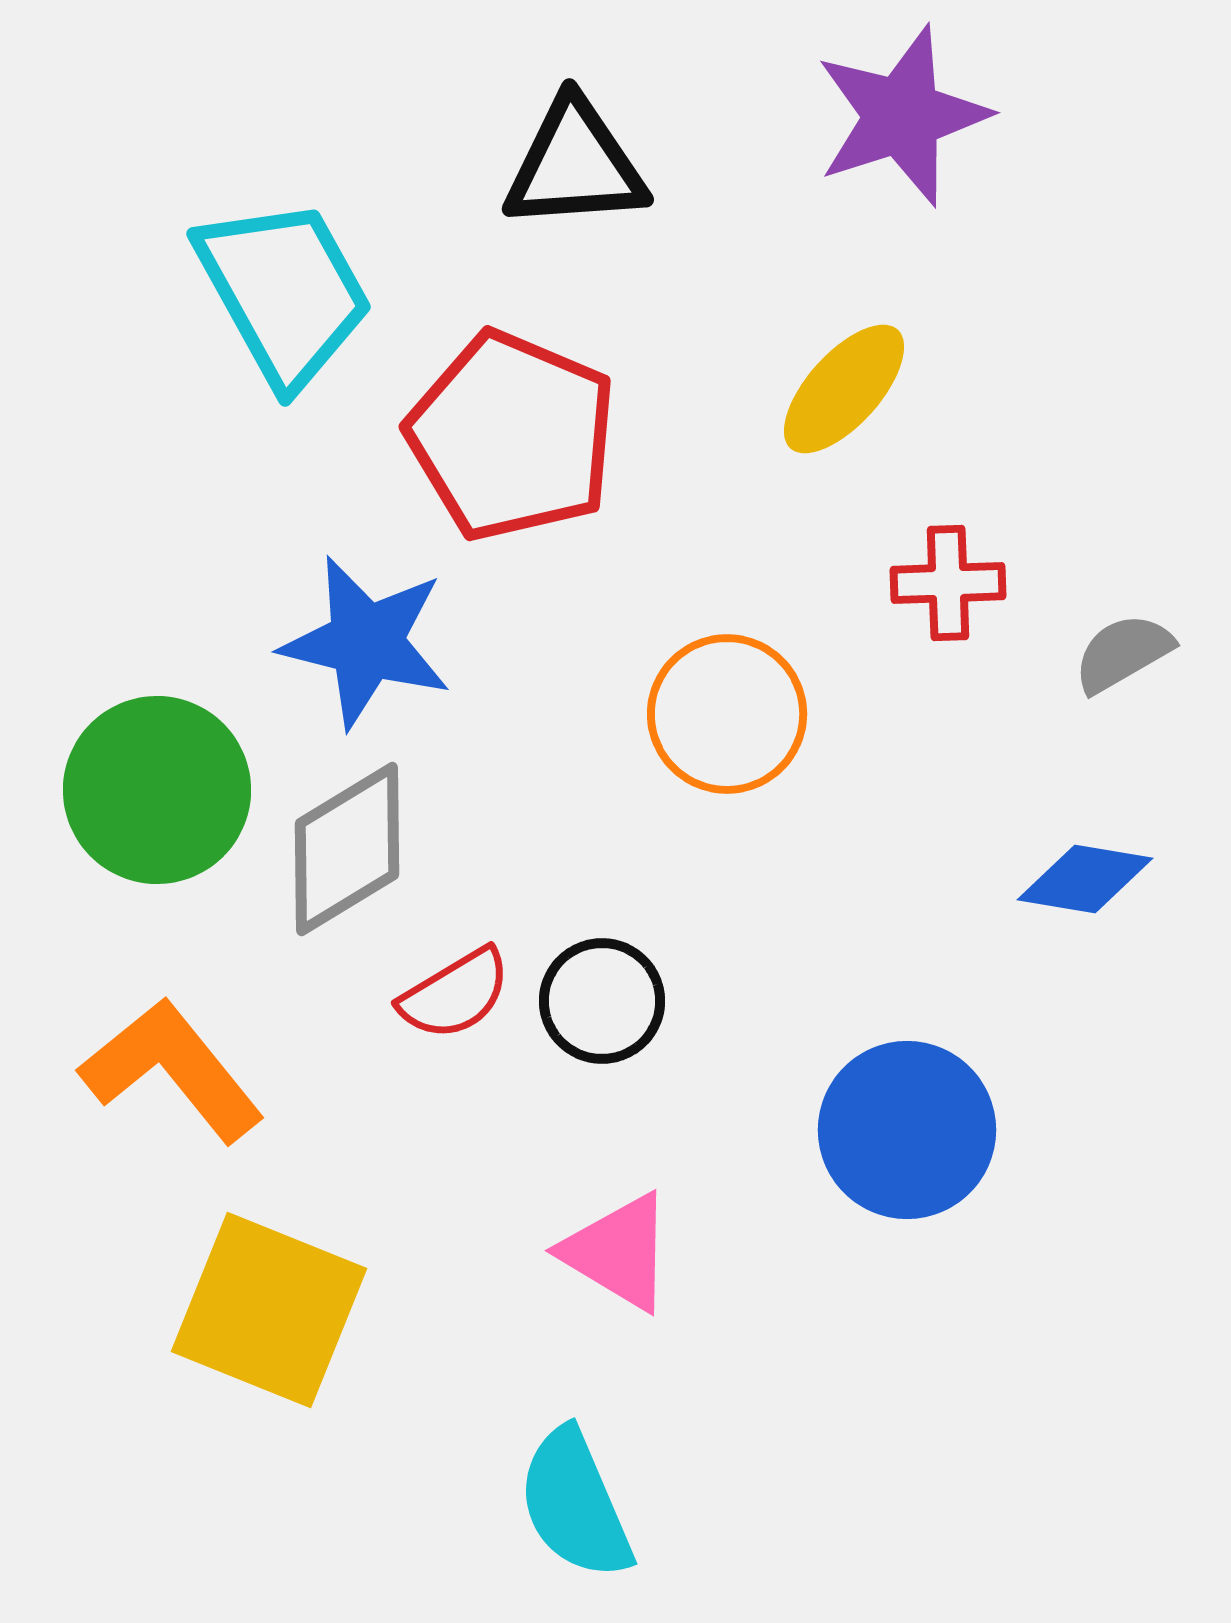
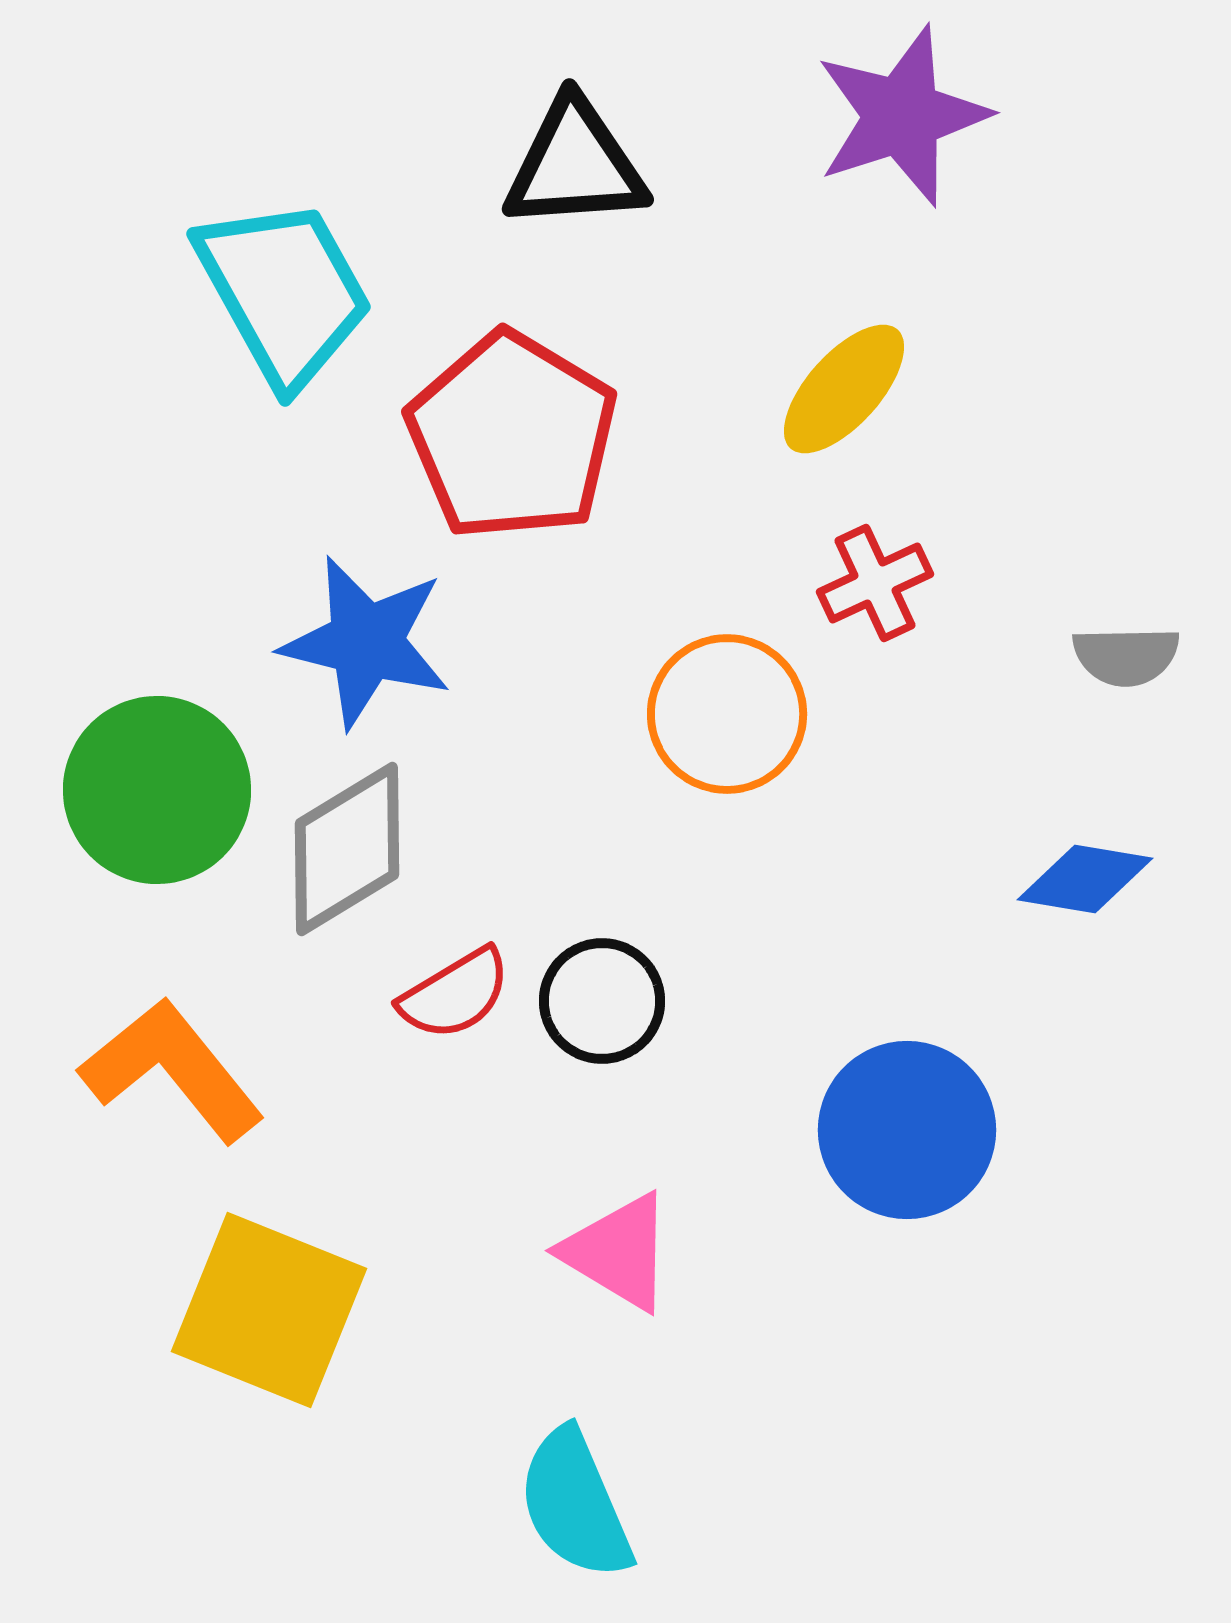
red pentagon: rotated 8 degrees clockwise
red cross: moved 73 px left; rotated 23 degrees counterclockwise
gray semicircle: moved 3 px right, 3 px down; rotated 151 degrees counterclockwise
